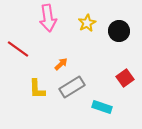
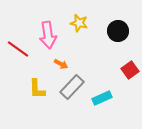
pink arrow: moved 17 px down
yellow star: moved 8 px left; rotated 30 degrees counterclockwise
black circle: moved 1 px left
orange arrow: rotated 72 degrees clockwise
red square: moved 5 px right, 8 px up
gray rectangle: rotated 15 degrees counterclockwise
cyan rectangle: moved 9 px up; rotated 42 degrees counterclockwise
